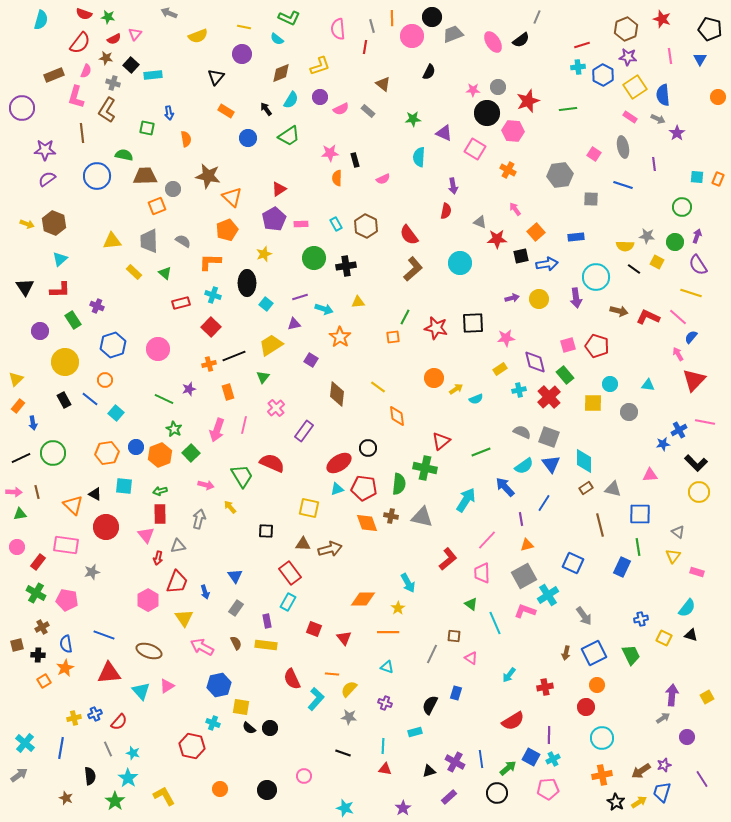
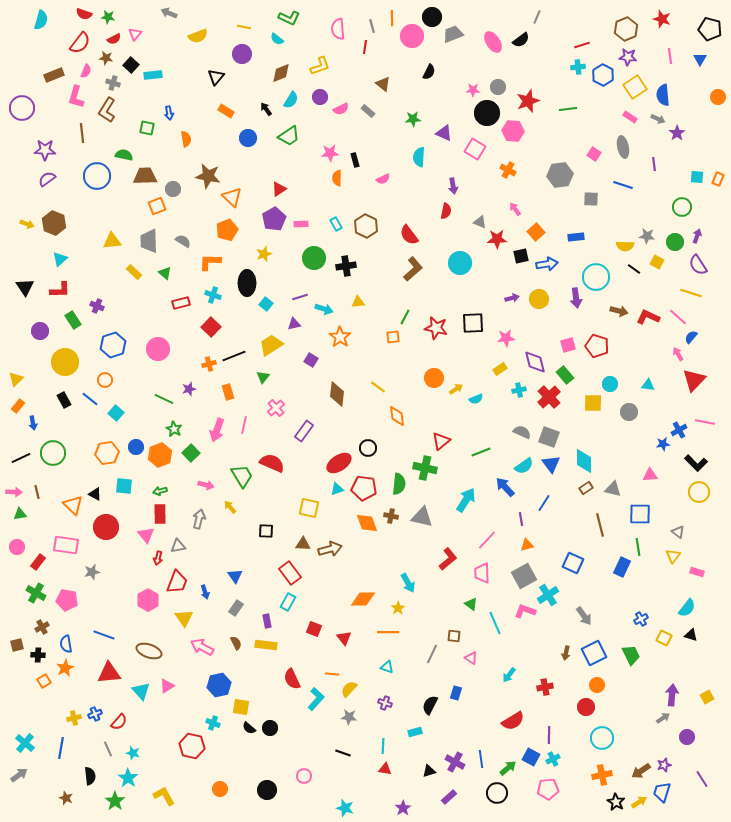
blue cross at (641, 619): rotated 16 degrees counterclockwise
